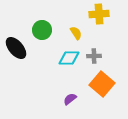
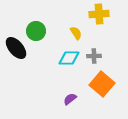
green circle: moved 6 px left, 1 px down
